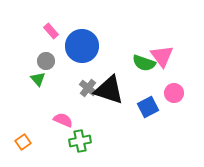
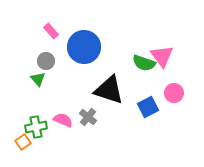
blue circle: moved 2 px right, 1 px down
gray cross: moved 29 px down
green cross: moved 44 px left, 14 px up
